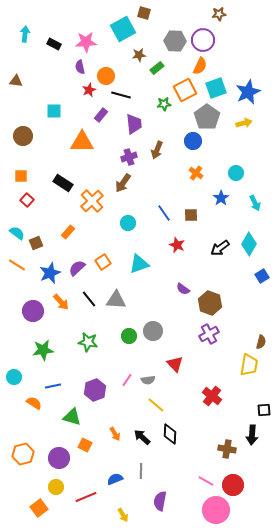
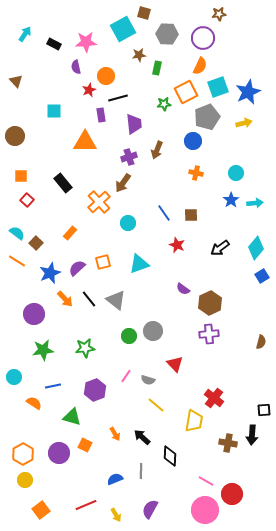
cyan arrow at (25, 34): rotated 28 degrees clockwise
purple circle at (203, 40): moved 2 px up
gray hexagon at (175, 41): moved 8 px left, 7 px up
purple semicircle at (80, 67): moved 4 px left
green rectangle at (157, 68): rotated 40 degrees counterclockwise
brown triangle at (16, 81): rotated 40 degrees clockwise
cyan square at (216, 88): moved 2 px right, 1 px up
orange square at (185, 90): moved 1 px right, 2 px down
black line at (121, 95): moved 3 px left, 3 px down; rotated 30 degrees counterclockwise
purple rectangle at (101, 115): rotated 48 degrees counterclockwise
gray pentagon at (207, 117): rotated 15 degrees clockwise
brown circle at (23, 136): moved 8 px left
orange triangle at (82, 142): moved 3 px right
orange cross at (196, 173): rotated 24 degrees counterclockwise
black rectangle at (63, 183): rotated 18 degrees clockwise
blue star at (221, 198): moved 10 px right, 2 px down
orange cross at (92, 201): moved 7 px right, 1 px down
cyan arrow at (255, 203): rotated 70 degrees counterclockwise
orange rectangle at (68, 232): moved 2 px right, 1 px down
brown square at (36, 243): rotated 24 degrees counterclockwise
cyan diamond at (249, 244): moved 7 px right, 4 px down; rotated 10 degrees clockwise
orange square at (103, 262): rotated 21 degrees clockwise
orange line at (17, 265): moved 4 px up
gray triangle at (116, 300): rotated 35 degrees clockwise
orange arrow at (61, 302): moved 4 px right, 3 px up
brown hexagon at (210, 303): rotated 15 degrees clockwise
purple circle at (33, 311): moved 1 px right, 3 px down
purple cross at (209, 334): rotated 24 degrees clockwise
green star at (88, 342): moved 3 px left, 6 px down; rotated 18 degrees counterclockwise
yellow trapezoid at (249, 365): moved 55 px left, 56 px down
pink line at (127, 380): moved 1 px left, 4 px up
gray semicircle at (148, 380): rotated 24 degrees clockwise
red cross at (212, 396): moved 2 px right, 2 px down
black diamond at (170, 434): moved 22 px down
brown cross at (227, 449): moved 1 px right, 6 px up
orange hexagon at (23, 454): rotated 15 degrees counterclockwise
purple circle at (59, 458): moved 5 px up
red circle at (233, 485): moved 1 px left, 9 px down
yellow circle at (56, 487): moved 31 px left, 7 px up
red line at (86, 497): moved 8 px down
purple semicircle at (160, 501): moved 10 px left, 8 px down; rotated 18 degrees clockwise
orange square at (39, 508): moved 2 px right, 2 px down
pink circle at (216, 510): moved 11 px left
yellow arrow at (123, 515): moved 7 px left
